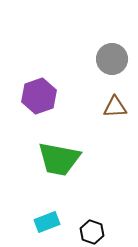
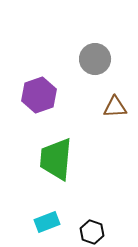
gray circle: moved 17 px left
purple hexagon: moved 1 px up
green trapezoid: moved 3 px left; rotated 84 degrees clockwise
